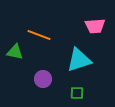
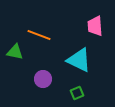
pink trapezoid: rotated 90 degrees clockwise
cyan triangle: rotated 44 degrees clockwise
green square: rotated 24 degrees counterclockwise
